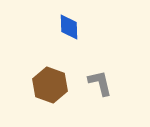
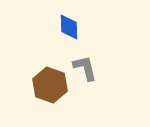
gray L-shape: moved 15 px left, 15 px up
